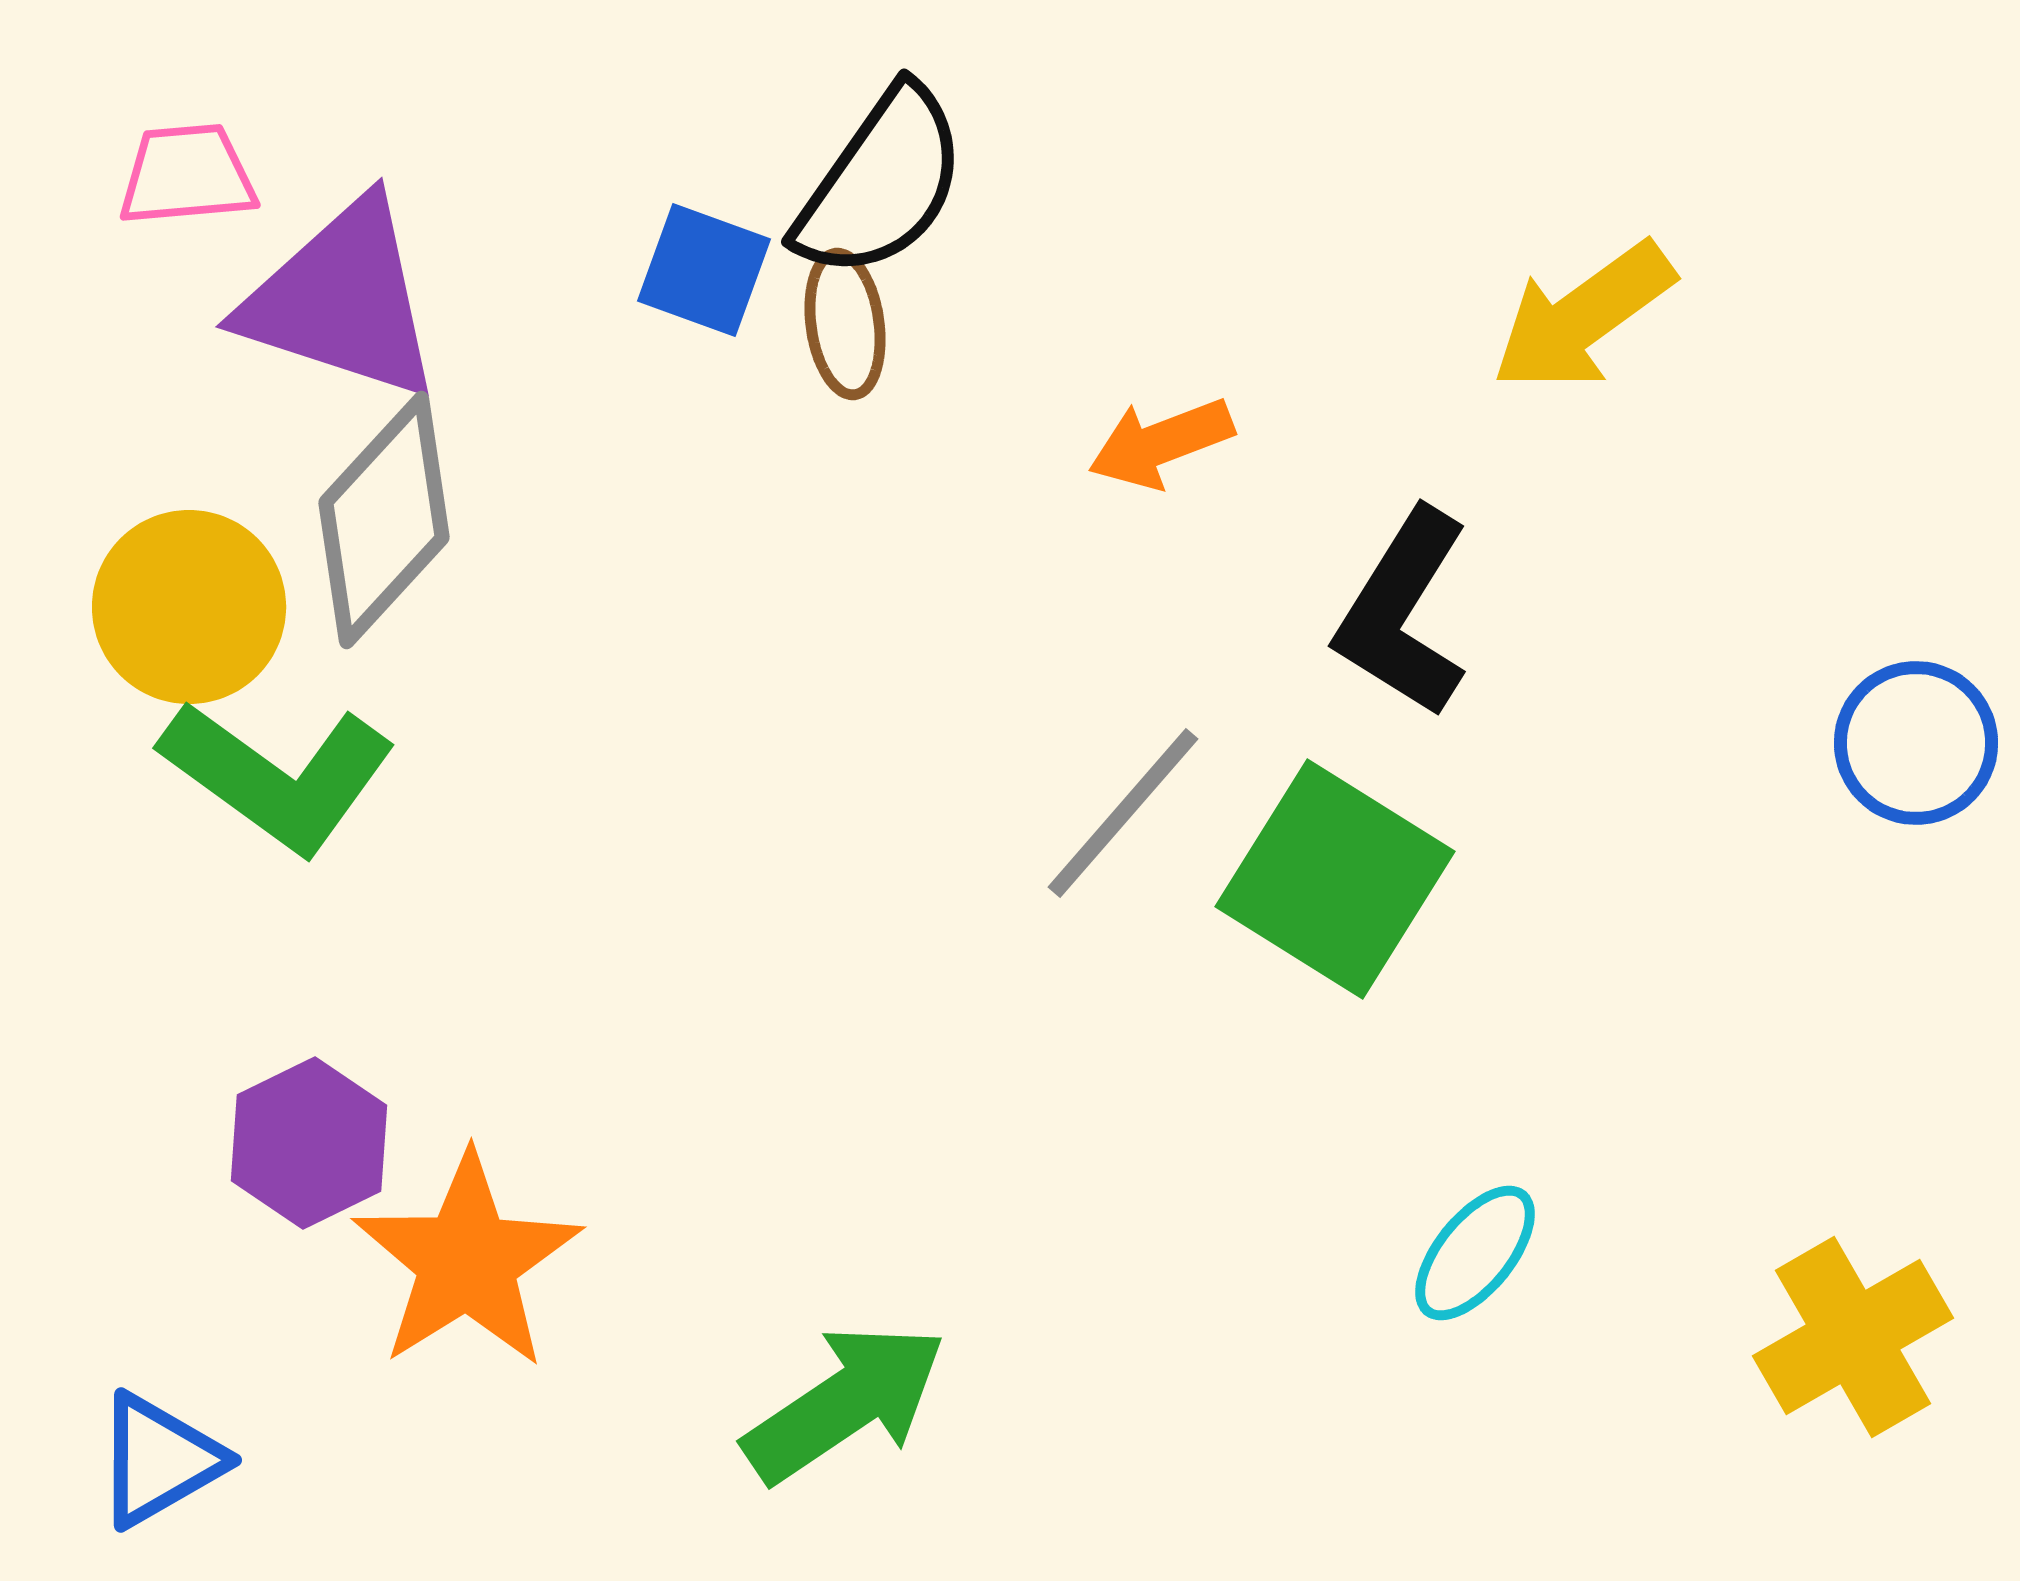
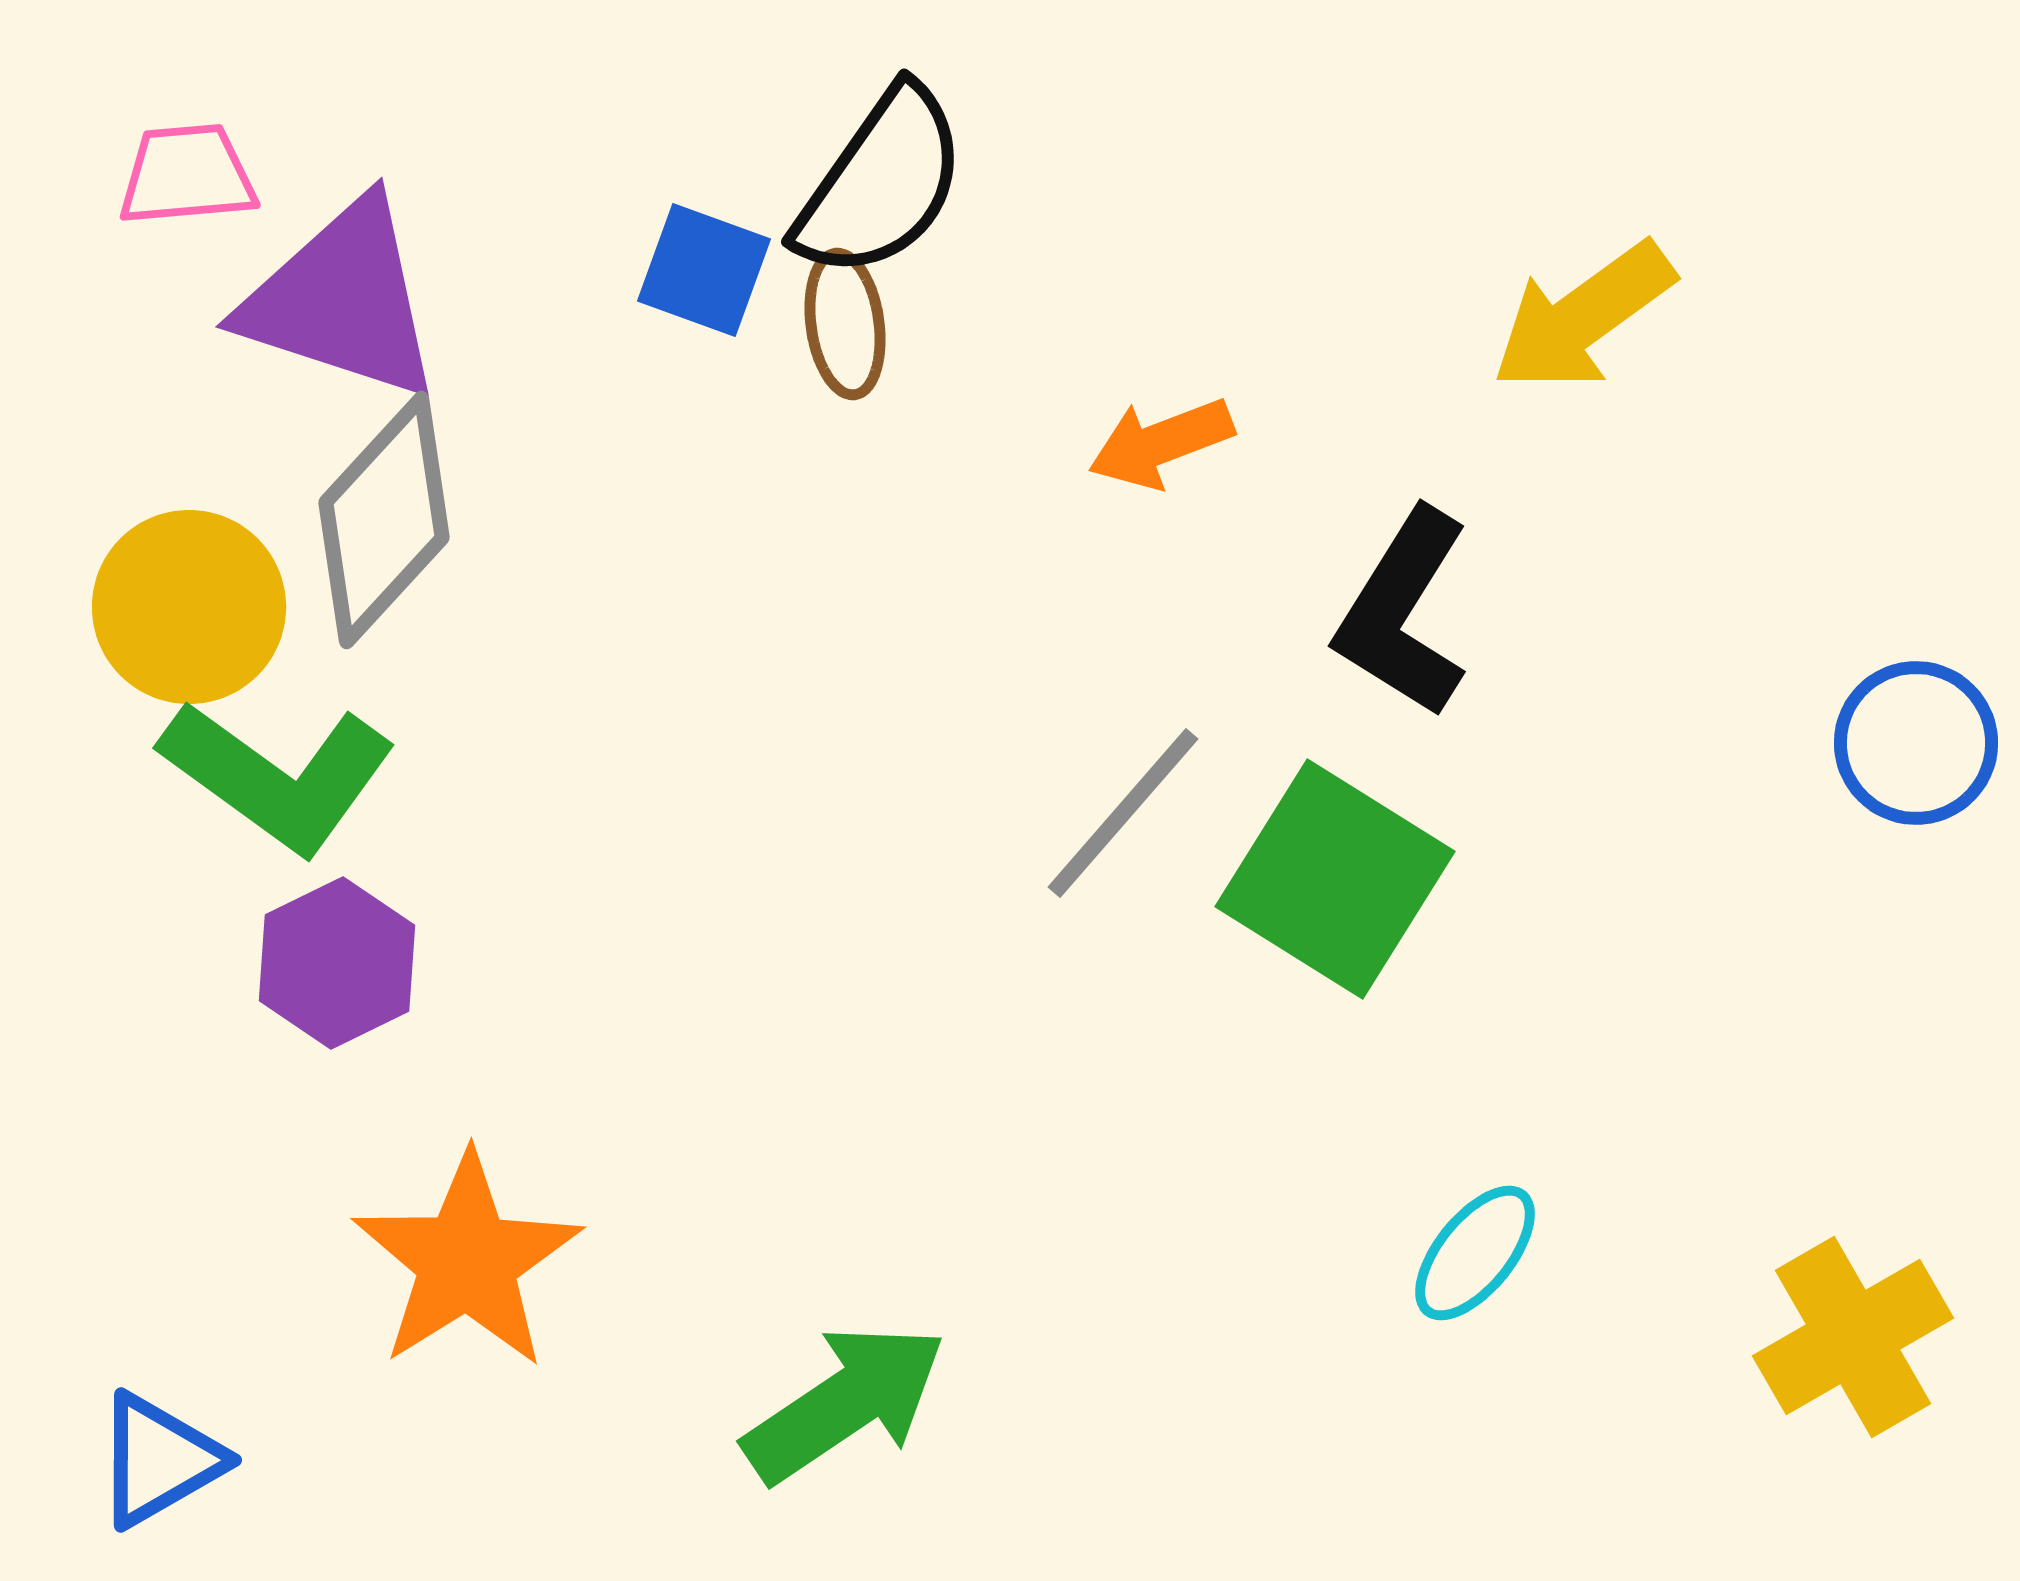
purple hexagon: moved 28 px right, 180 px up
